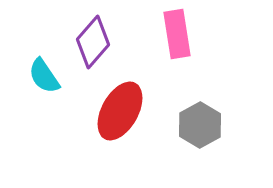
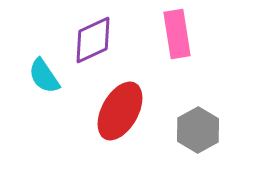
purple diamond: moved 2 px up; rotated 24 degrees clockwise
gray hexagon: moved 2 px left, 5 px down
